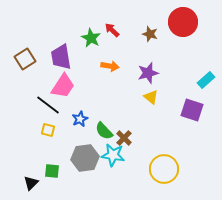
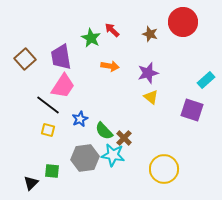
brown square: rotated 10 degrees counterclockwise
